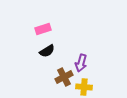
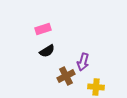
purple arrow: moved 2 px right, 1 px up
brown cross: moved 2 px right, 1 px up
yellow cross: moved 12 px right
